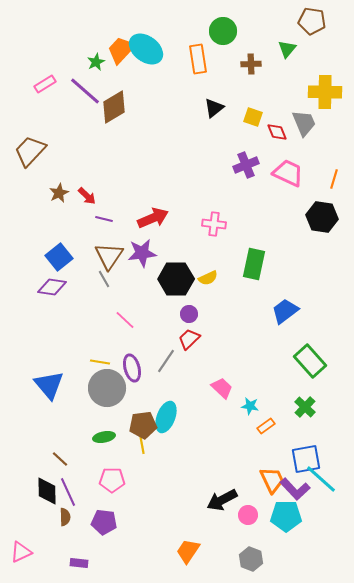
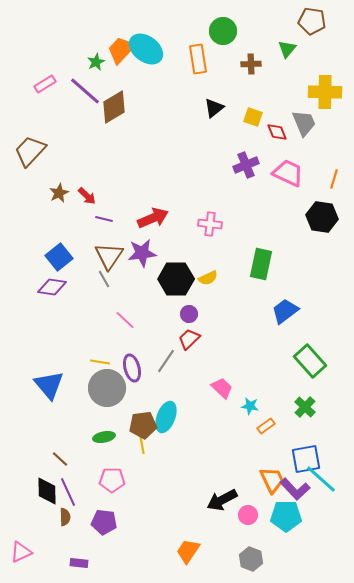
pink cross at (214, 224): moved 4 px left
green rectangle at (254, 264): moved 7 px right
